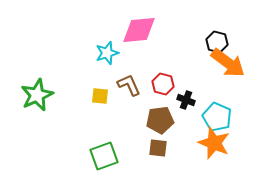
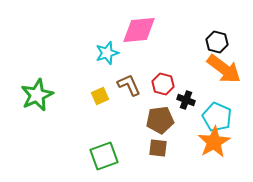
orange arrow: moved 4 px left, 6 px down
yellow square: rotated 30 degrees counterclockwise
orange star: moved 1 px up; rotated 20 degrees clockwise
